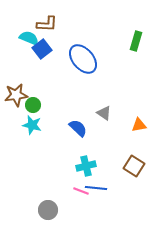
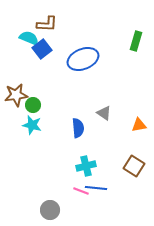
blue ellipse: rotated 72 degrees counterclockwise
blue semicircle: rotated 42 degrees clockwise
gray circle: moved 2 px right
